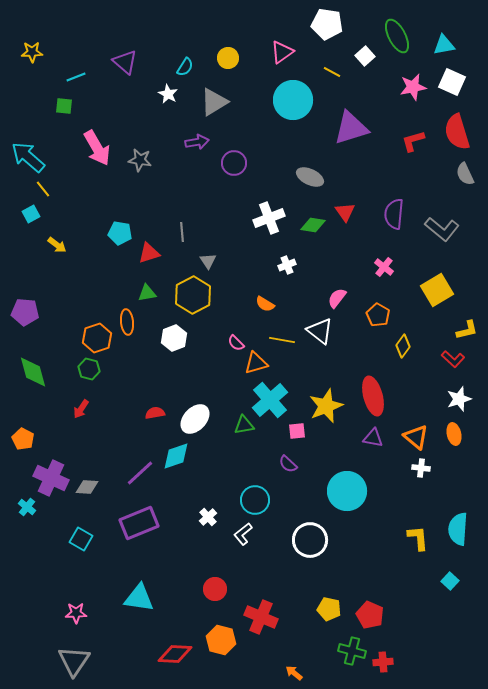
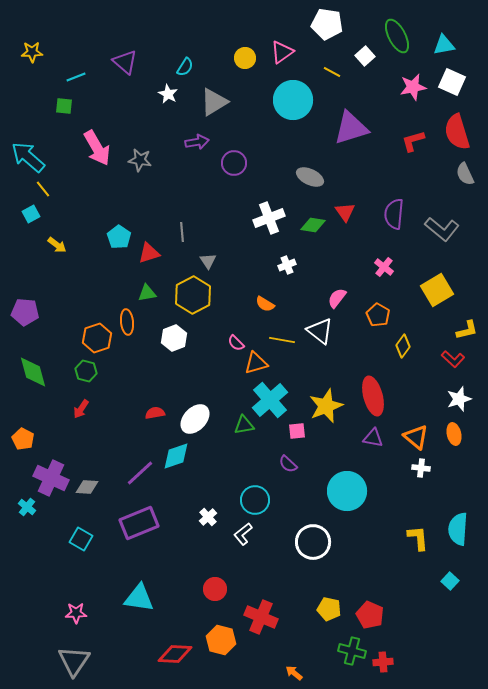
yellow circle at (228, 58): moved 17 px right
cyan pentagon at (120, 233): moved 1 px left, 4 px down; rotated 25 degrees clockwise
green hexagon at (89, 369): moved 3 px left, 2 px down
white circle at (310, 540): moved 3 px right, 2 px down
